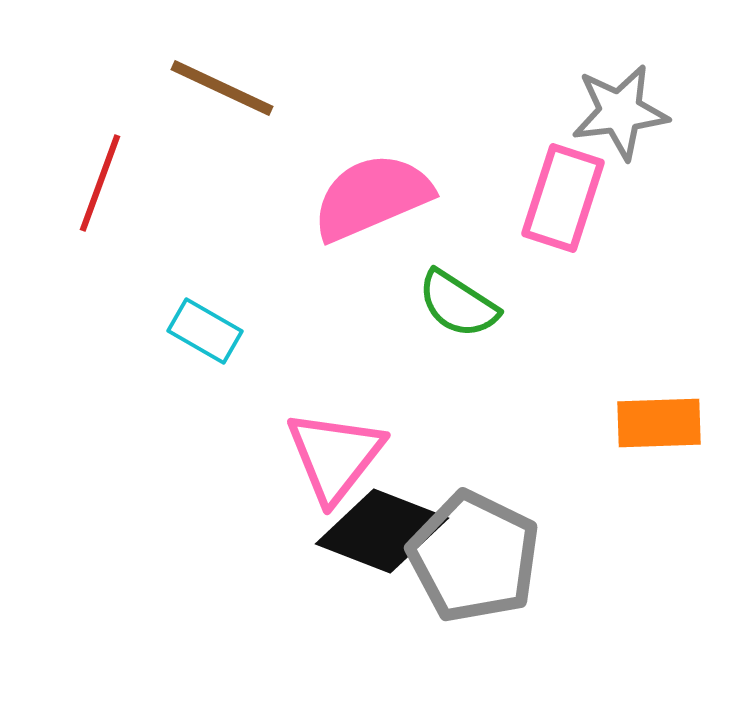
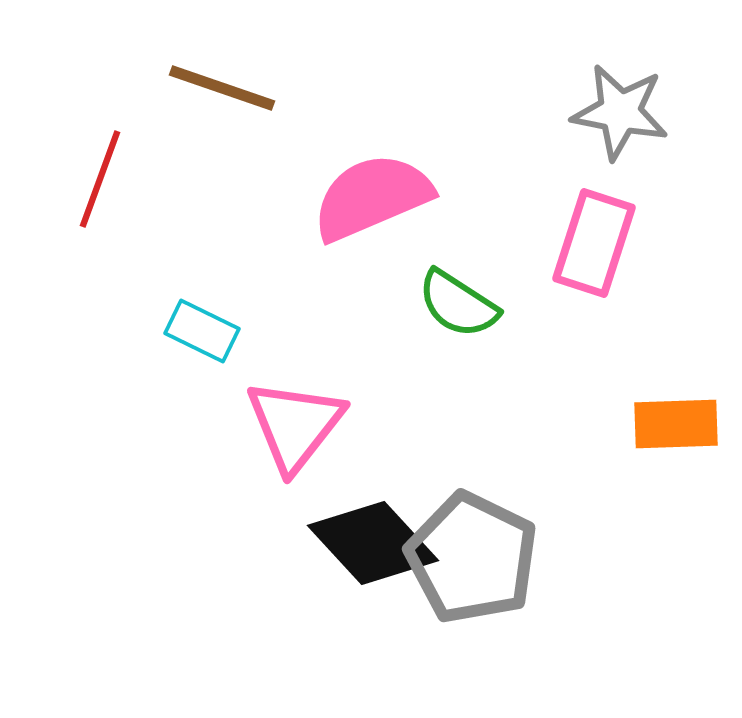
brown line: rotated 6 degrees counterclockwise
gray star: rotated 18 degrees clockwise
red line: moved 4 px up
pink rectangle: moved 31 px right, 45 px down
cyan rectangle: moved 3 px left; rotated 4 degrees counterclockwise
orange rectangle: moved 17 px right, 1 px down
pink triangle: moved 40 px left, 31 px up
black diamond: moved 9 px left, 12 px down; rotated 26 degrees clockwise
gray pentagon: moved 2 px left, 1 px down
